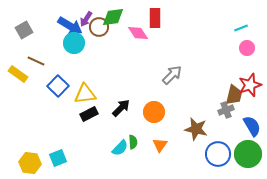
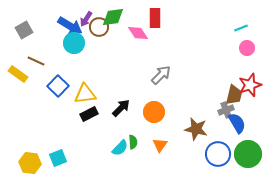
gray arrow: moved 11 px left
blue semicircle: moved 15 px left, 3 px up
